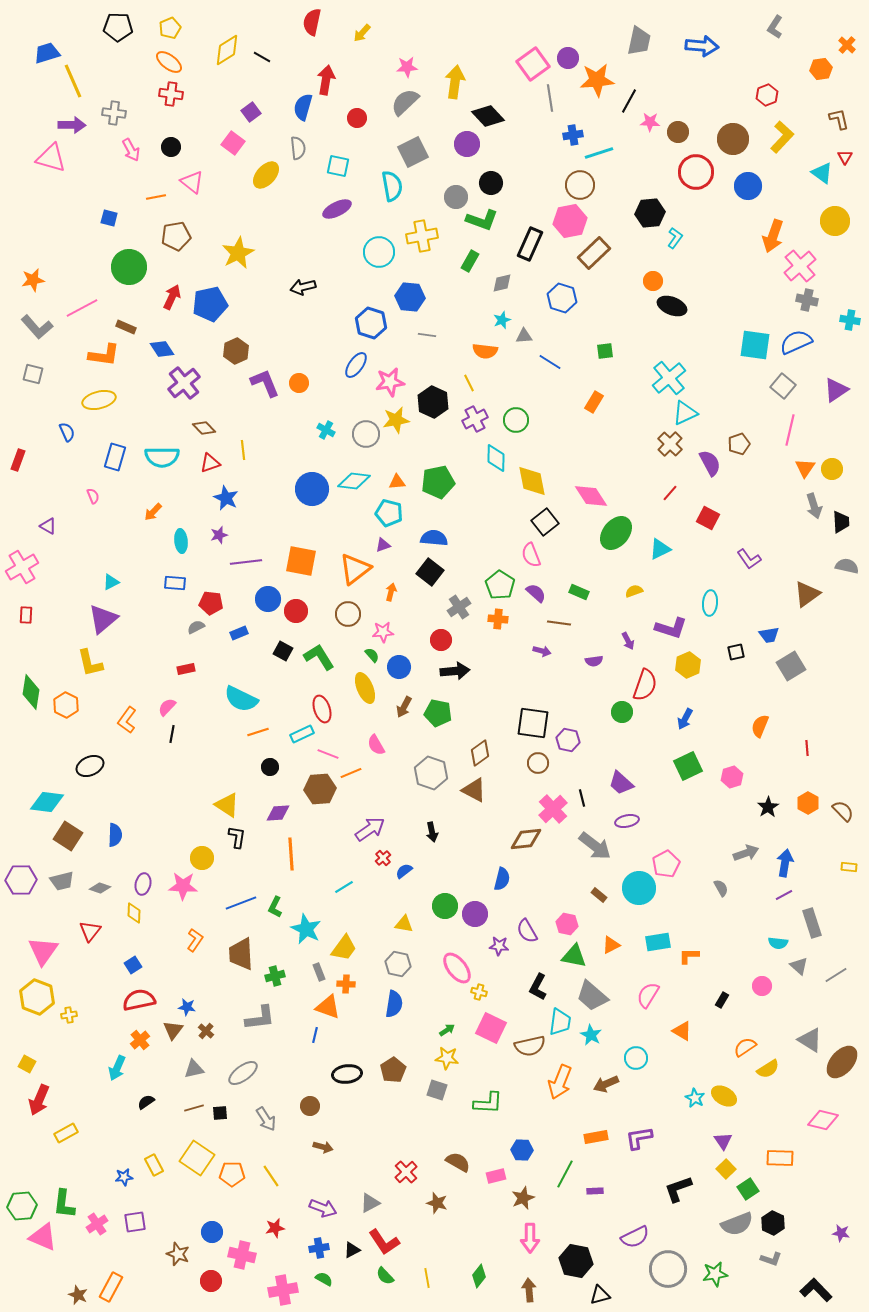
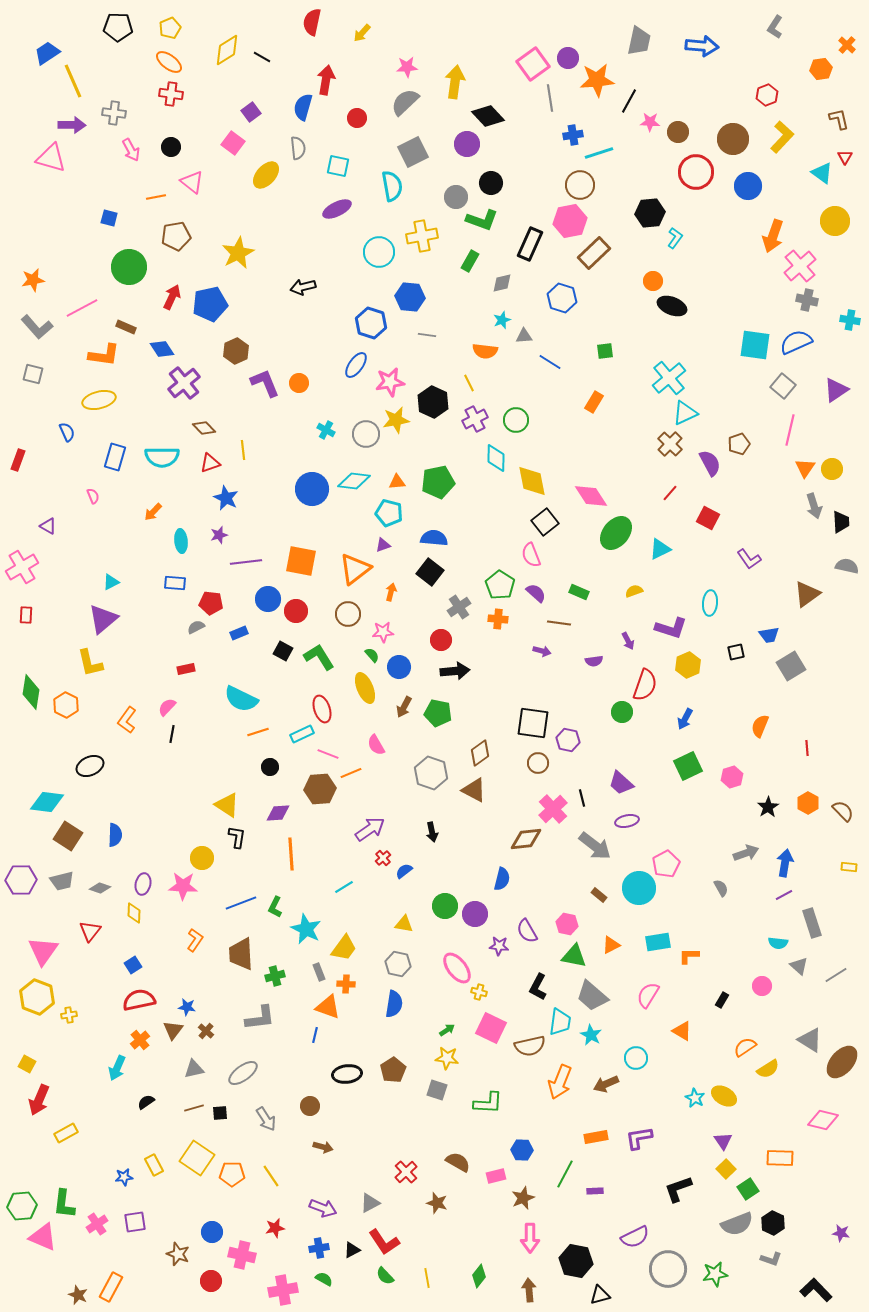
blue trapezoid at (47, 53): rotated 16 degrees counterclockwise
